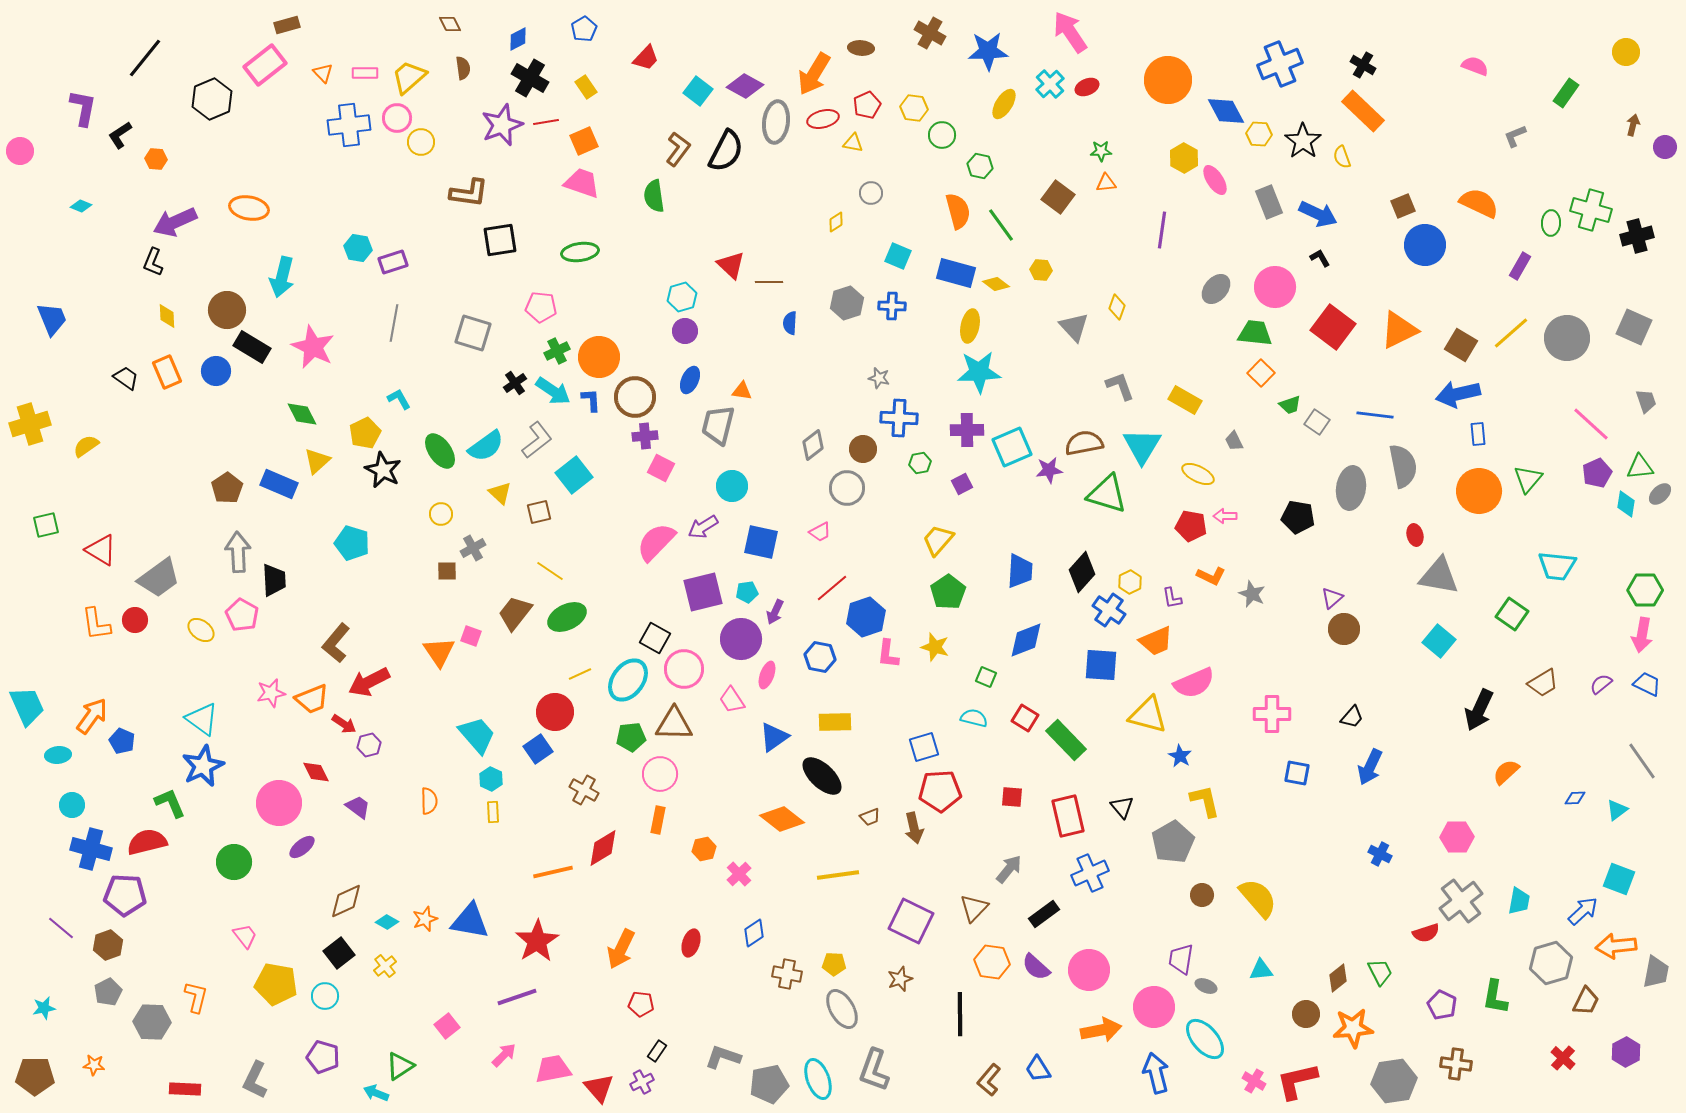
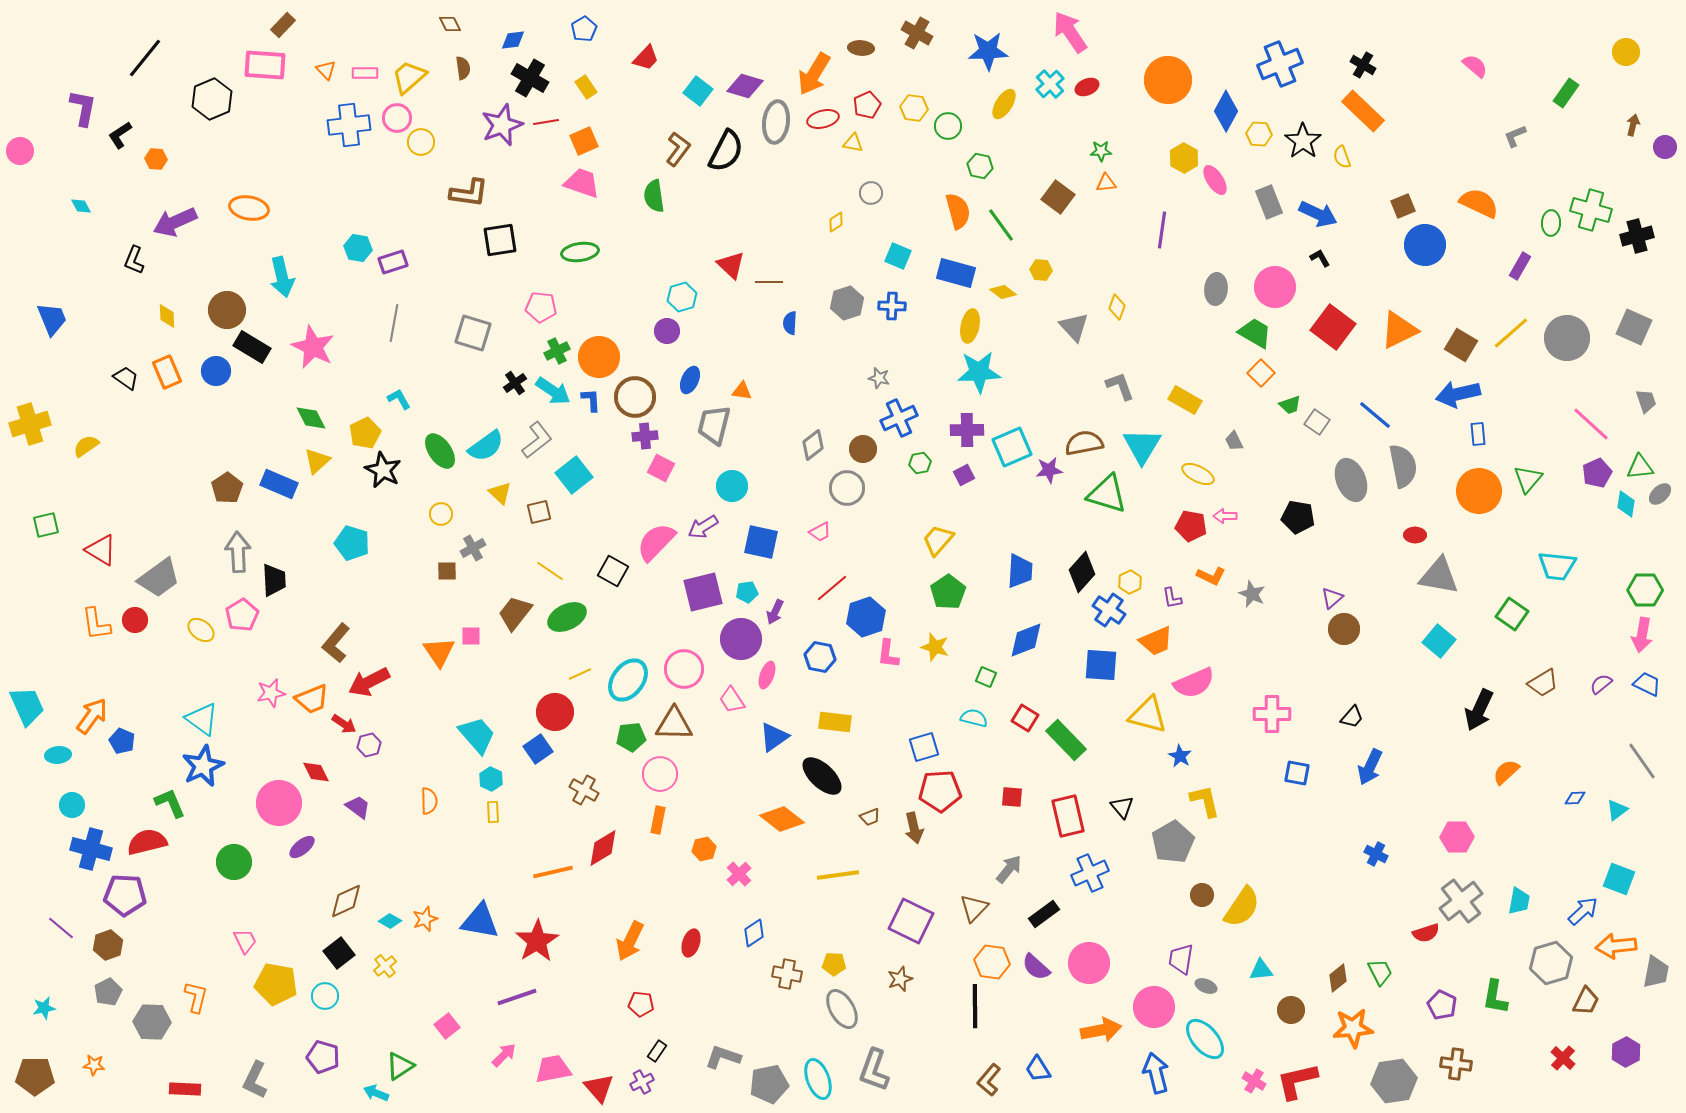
brown rectangle at (287, 25): moved 4 px left; rotated 30 degrees counterclockwise
brown cross at (930, 33): moved 13 px left
blue diamond at (518, 39): moved 5 px left, 1 px down; rotated 20 degrees clockwise
pink rectangle at (265, 65): rotated 42 degrees clockwise
pink semicircle at (1475, 66): rotated 20 degrees clockwise
orange triangle at (323, 73): moved 3 px right, 3 px up
purple diamond at (745, 86): rotated 12 degrees counterclockwise
blue diamond at (1226, 111): rotated 57 degrees clockwise
green circle at (942, 135): moved 6 px right, 9 px up
cyan diamond at (81, 206): rotated 40 degrees clockwise
black L-shape at (153, 262): moved 19 px left, 2 px up
cyan arrow at (282, 277): rotated 27 degrees counterclockwise
yellow diamond at (996, 284): moved 7 px right, 8 px down
gray ellipse at (1216, 289): rotated 36 degrees counterclockwise
purple circle at (685, 331): moved 18 px left
green trapezoid at (1255, 333): rotated 24 degrees clockwise
green diamond at (302, 414): moved 9 px right, 4 px down
blue line at (1375, 415): rotated 33 degrees clockwise
blue cross at (899, 418): rotated 27 degrees counterclockwise
gray trapezoid at (718, 425): moved 4 px left
purple square at (962, 484): moved 2 px right, 9 px up
gray ellipse at (1351, 488): moved 8 px up; rotated 30 degrees counterclockwise
red ellipse at (1415, 535): rotated 75 degrees counterclockwise
pink pentagon at (242, 615): rotated 12 degrees clockwise
pink square at (471, 636): rotated 20 degrees counterclockwise
black square at (655, 638): moved 42 px left, 67 px up
yellow rectangle at (835, 722): rotated 8 degrees clockwise
blue cross at (1380, 854): moved 4 px left
yellow semicircle at (1258, 898): moved 16 px left, 9 px down; rotated 75 degrees clockwise
blue triangle at (470, 921): moved 10 px right
cyan diamond at (387, 922): moved 3 px right, 1 px up
pink trapezoid at (245, 936): moved 5 px down; rotated 12 degrees clockwise
orange arrow at (621, 949): moved 9 px right, 8 px up
pink circle at (1089, 970): moved 7 px up
black line at (960, 1014): moved 15 px right, 8 px up
brown circle at (1306, 1014): moved 15 px left, 4 px up
